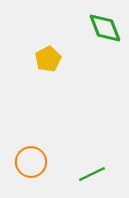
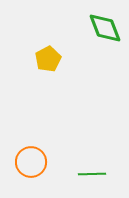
green line: rotated 24 degrees clockwise
